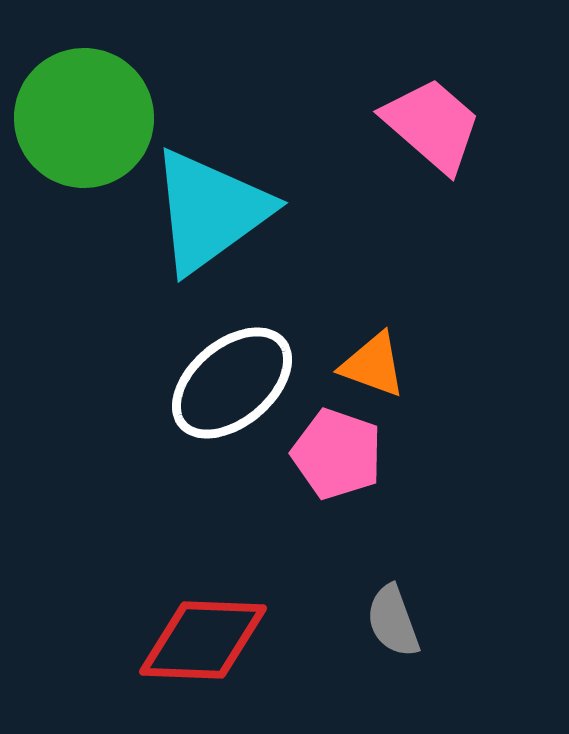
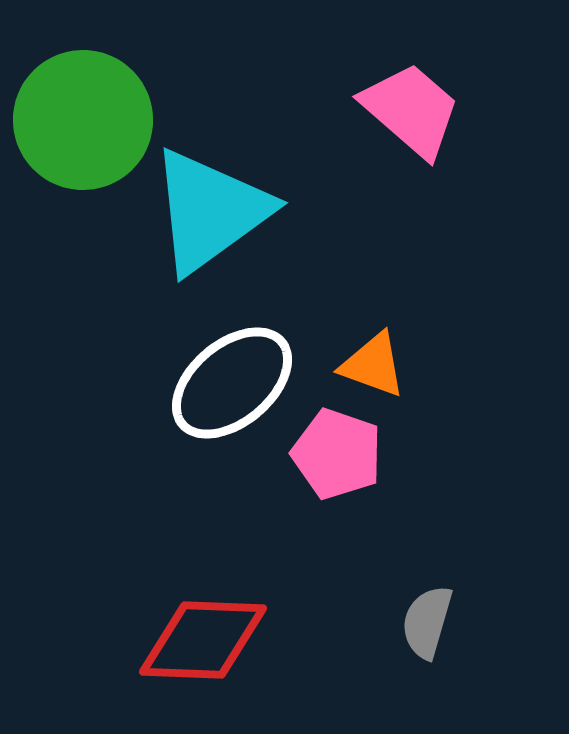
green circle: moved 1 px left, 2 px down
pink trapezoid: moved 21 px left, 15 px up
gray semicircle: moved 34 px right, 1 px down; rotated 36 degrees clockwise
